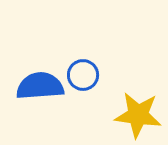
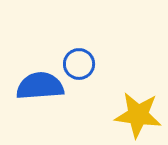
blue circle: moved 4 px left, 11 px up
